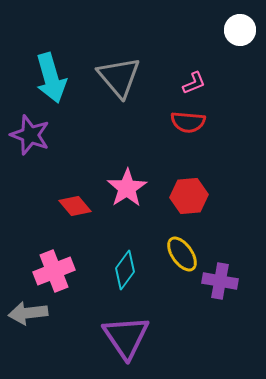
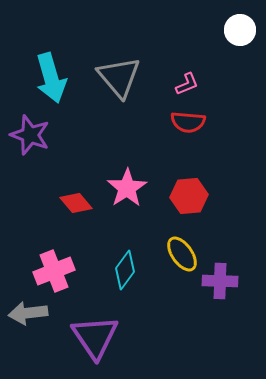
pink L-shape: moved 7 px left, 1 px down
red diamond: moved 1 px right, 3 px up
purple cross: rotated 8 degrees counterclockwise
purple triangle: moved 31 px left
